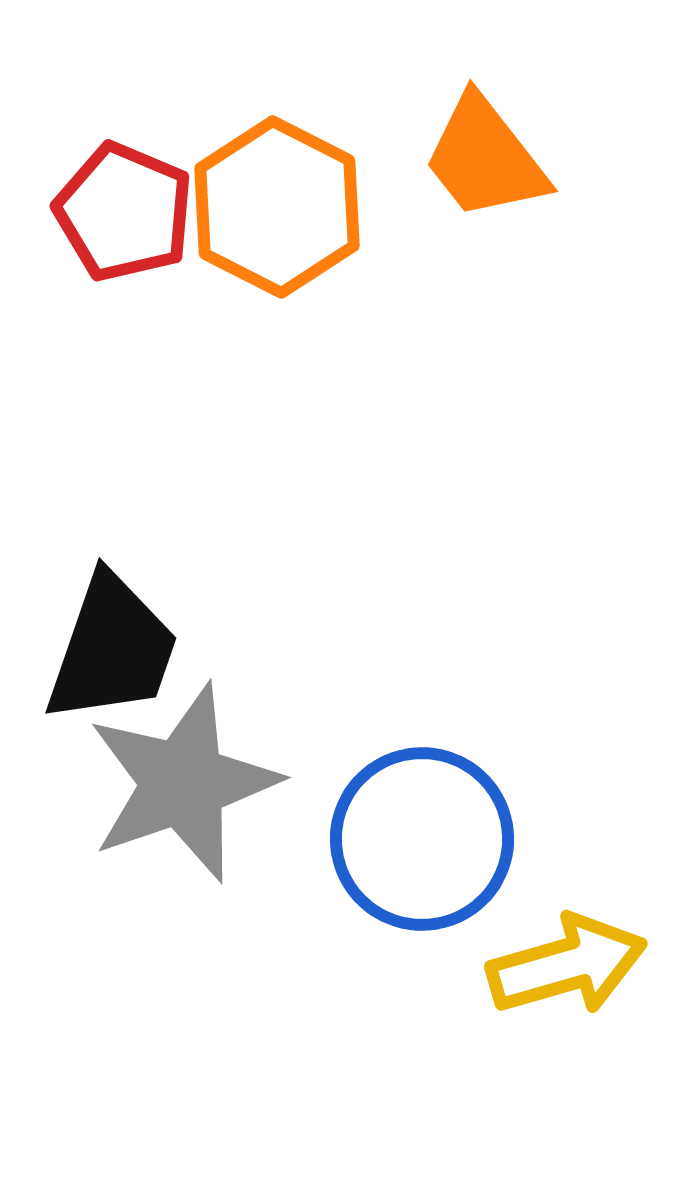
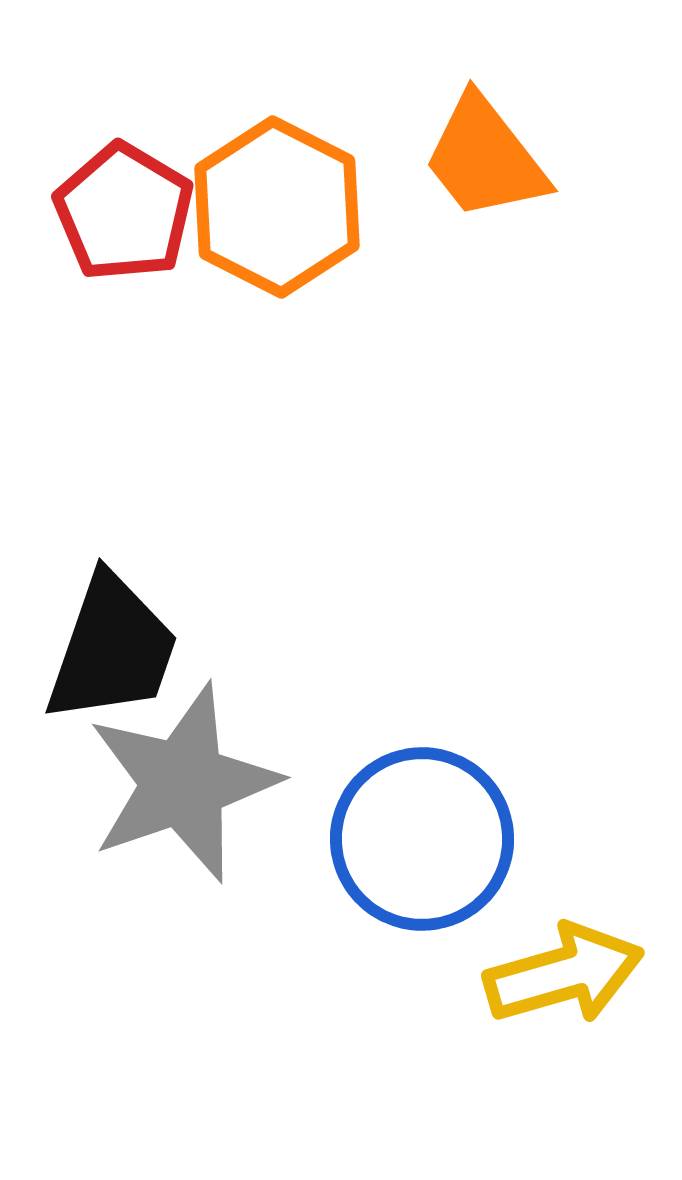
red pentagon: rotated 8 degrees clockwise
yellow arrow: moved 3 px left, 9 px down
